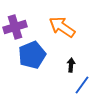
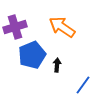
black arrow: moved 14 px left
blue line: moved 1 px right
